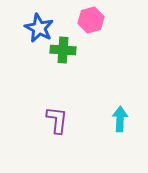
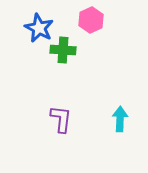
pink hexagon: rotated 10 degrees counterclockwise
purple L-shape: moved 4 px right, 1 px up
